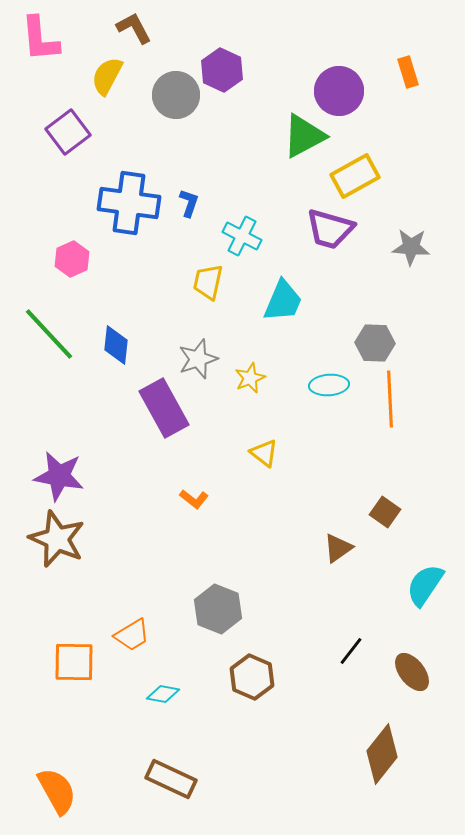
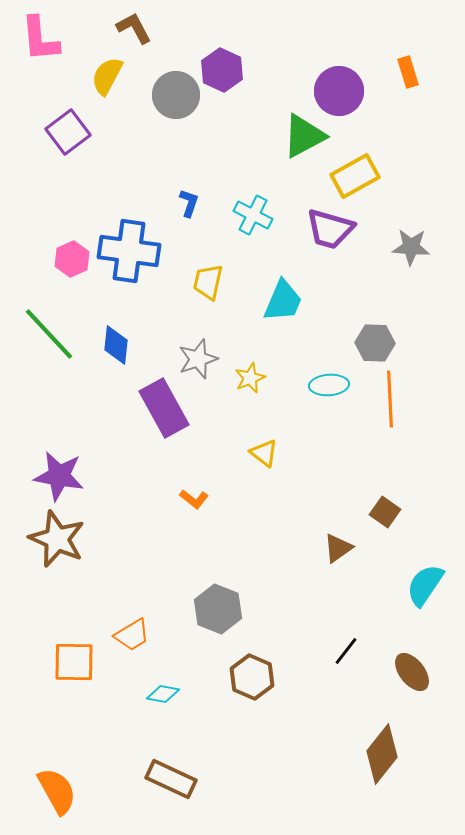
blue cross at (129, 203): moved 48 px down
cyan cross at (242, 236): moved 11 px right, 21 px up
black line at (351, 651): moved 5 px left
